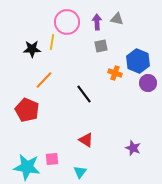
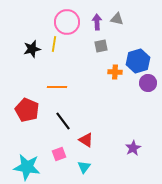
yellow line: moved 2 px right, 2 px down
black star: rotated 12 degrees counterclockwise
blue hexagon: rotated 20 degrees clockwise
orange cross: moved 1 px up; rotated 16 degrees counterclockwise
orange line: moved 13 px right, 7 px down; rotated 48 degrees clockwise
black line: moved 21 px left, 27 px down
purple star: rotated 21 degrees clockwise
pink square: moved 7 px right, 5 px up; rotated 16 degrees counterclockwise
cyan triangle: moved 4 px right, 5 px up
